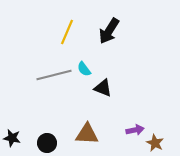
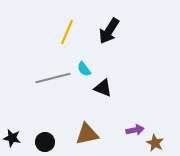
gray line: moved 1 px left, 3 px down
brown triangle: rotated 15 degrees counterclockwise
black circle: moved 2 px left, 1 px up
